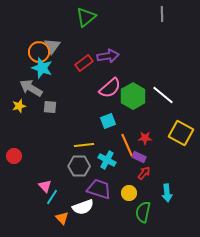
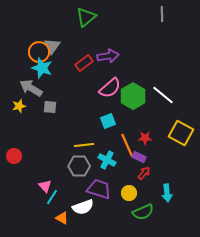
green semicircle: rotated 125 degrees counterclockwise
orange triangle: rotated 16 degrees counterclockwise
